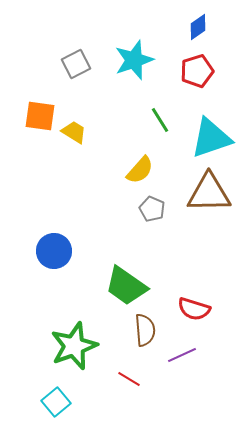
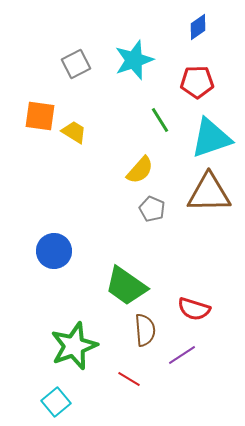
red pentagon: moved 11 px down; rotated 16 degrees clockwise
purple line: rotated 8 degrees counterclockwise
